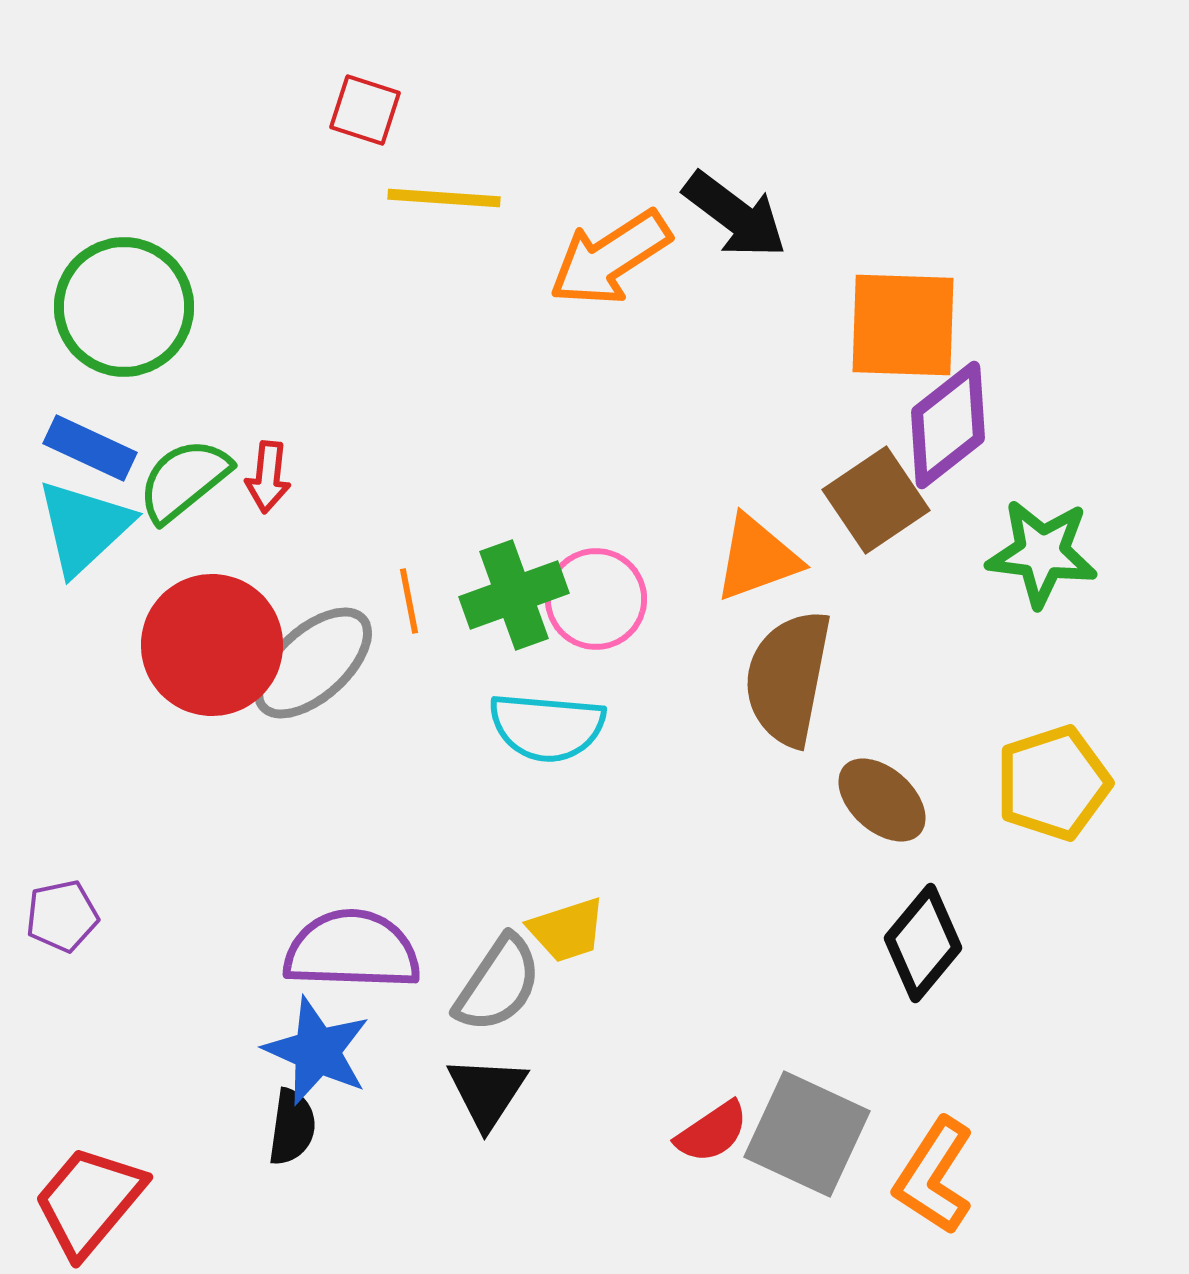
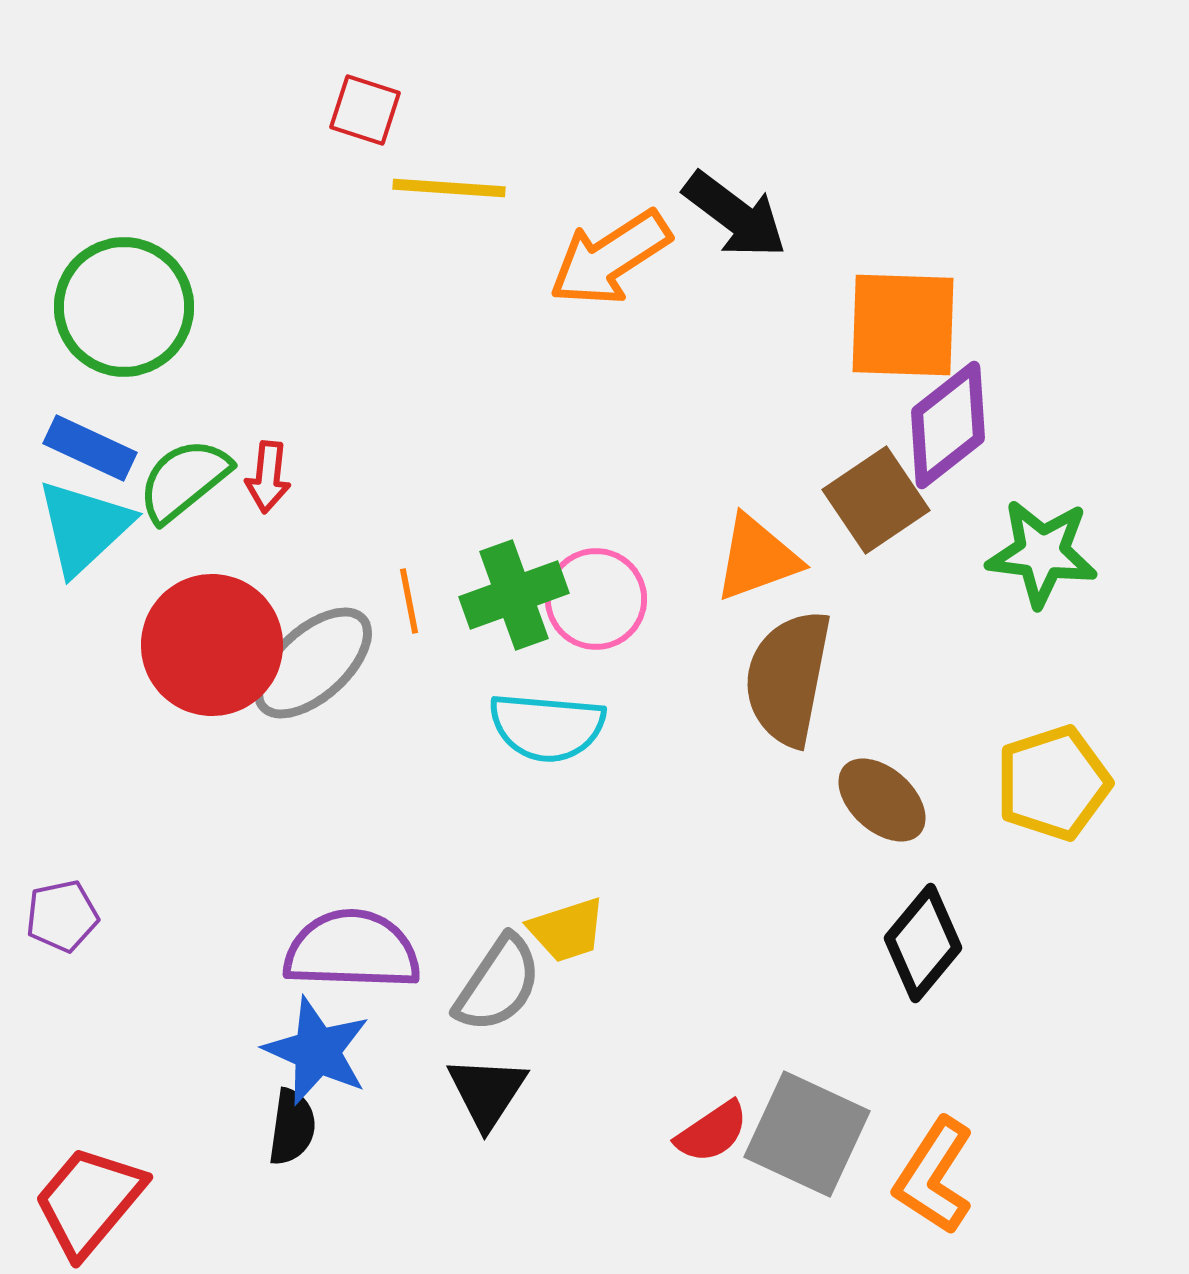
yellow line: moved 5 px right, 10 px up
